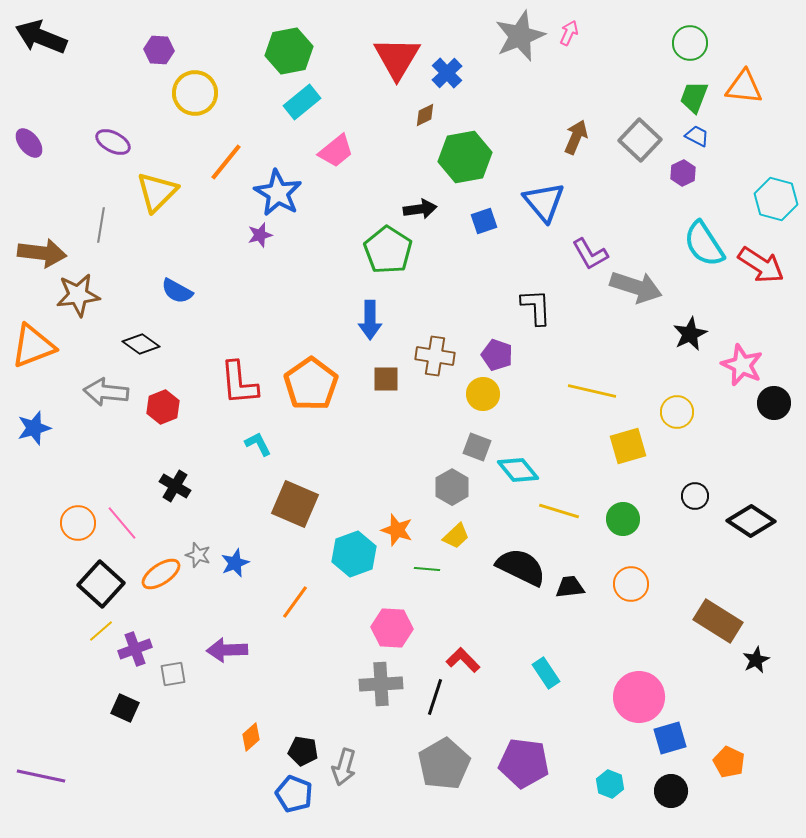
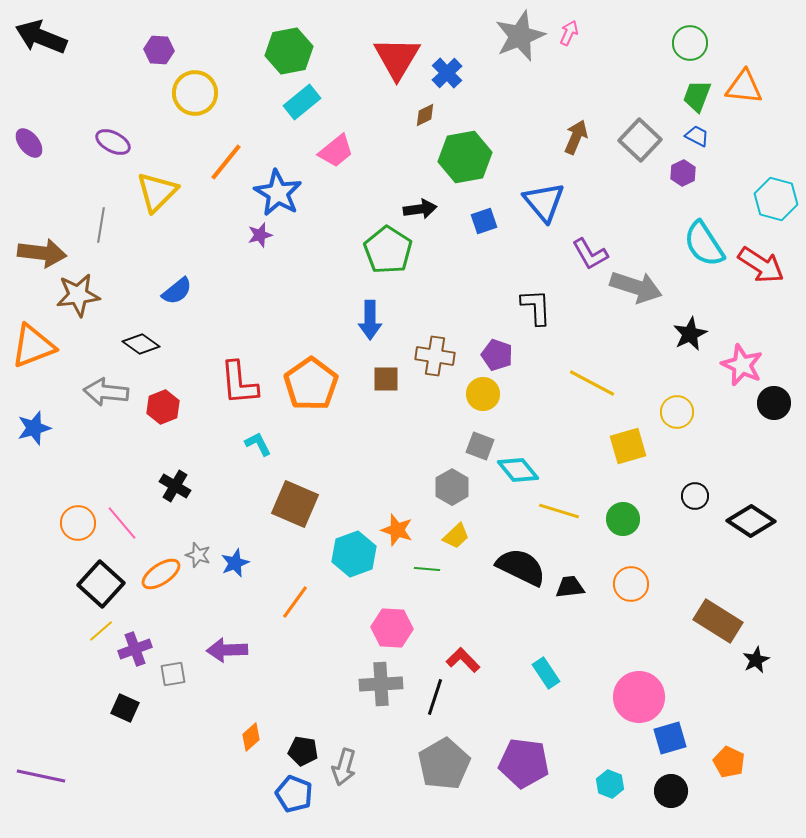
green trapezoid at (694, 97): moved 3 px right, 1 px up
blue semicircle at (177, 291): rotated 68 degrees counterclockwise
yellow line at (592, 391): moved 8 px up; rotated 15 degrees clockwise
gray square at (477, 447): moved 3 px right, 1 px up
